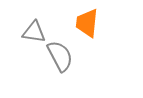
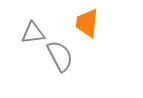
gray triangle: moved 1 px left, 1 px down; rotated 15 degrees counterclockwise
